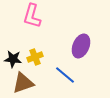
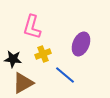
pink L-shape: moved 11 px down
purple ellipse: moved 2 px up
yellow cross: moved 8 px right, 3 px up
brown triangle: rotated 10 degrees counterclockwise
